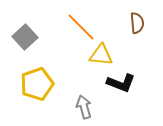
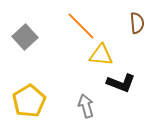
orange line: moved 1 px up
yellow pentagon: moved 8 px left, 17 px down; rotated 12 degrees counterclockwise
gray arrow: moved 2 px right, 1 px up
